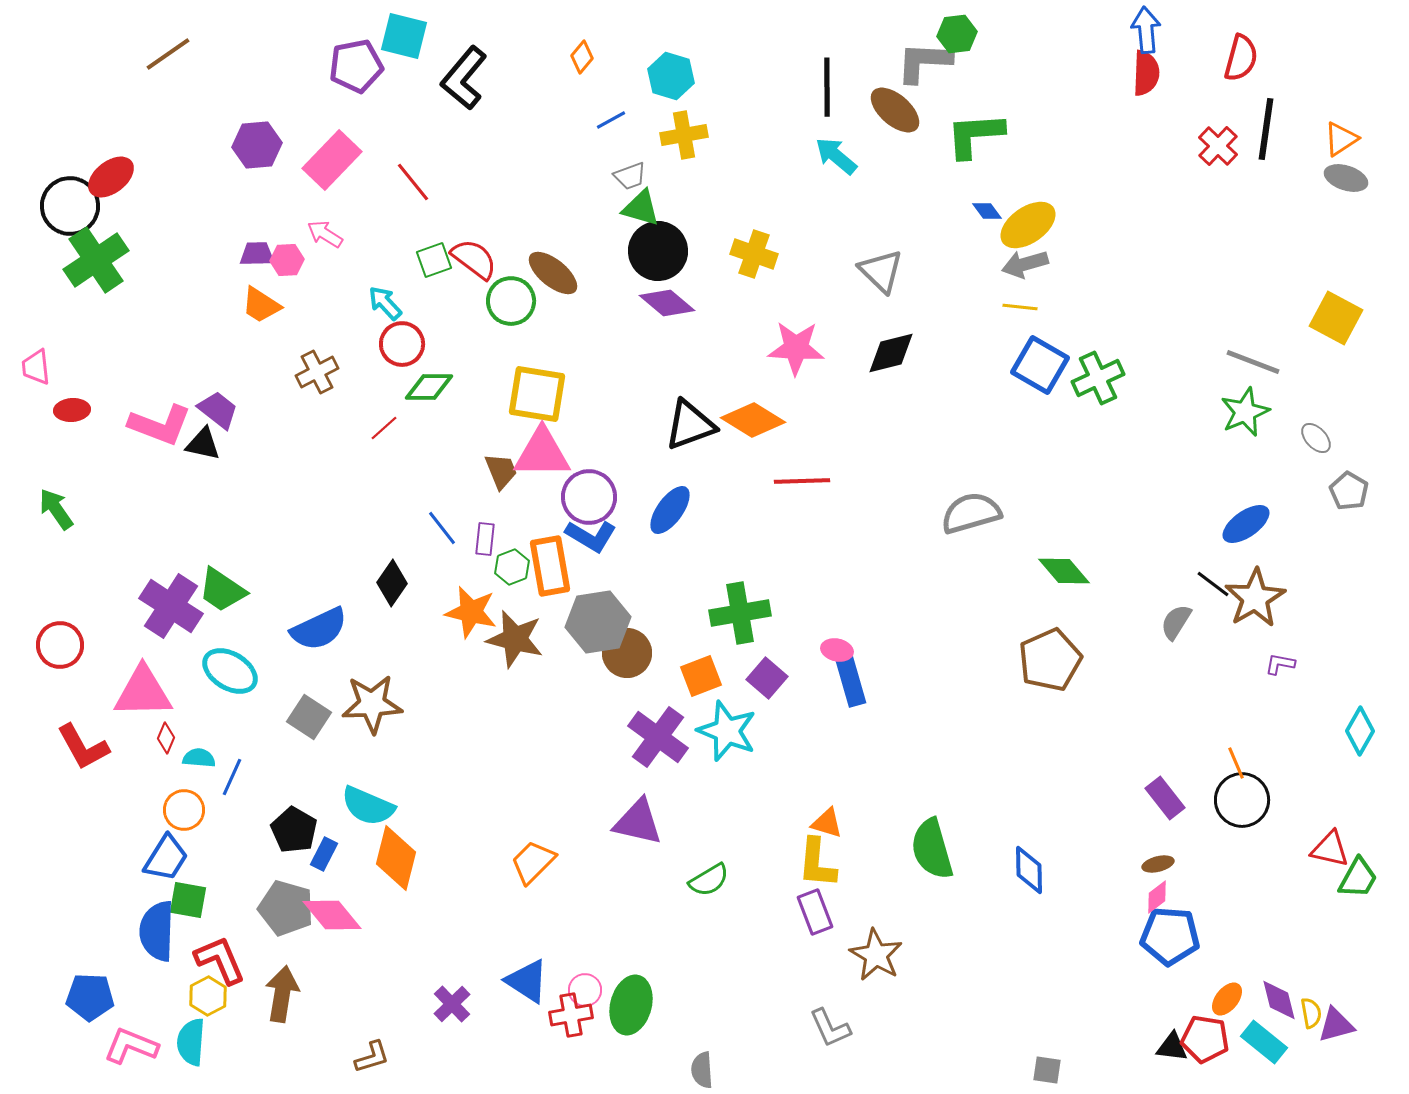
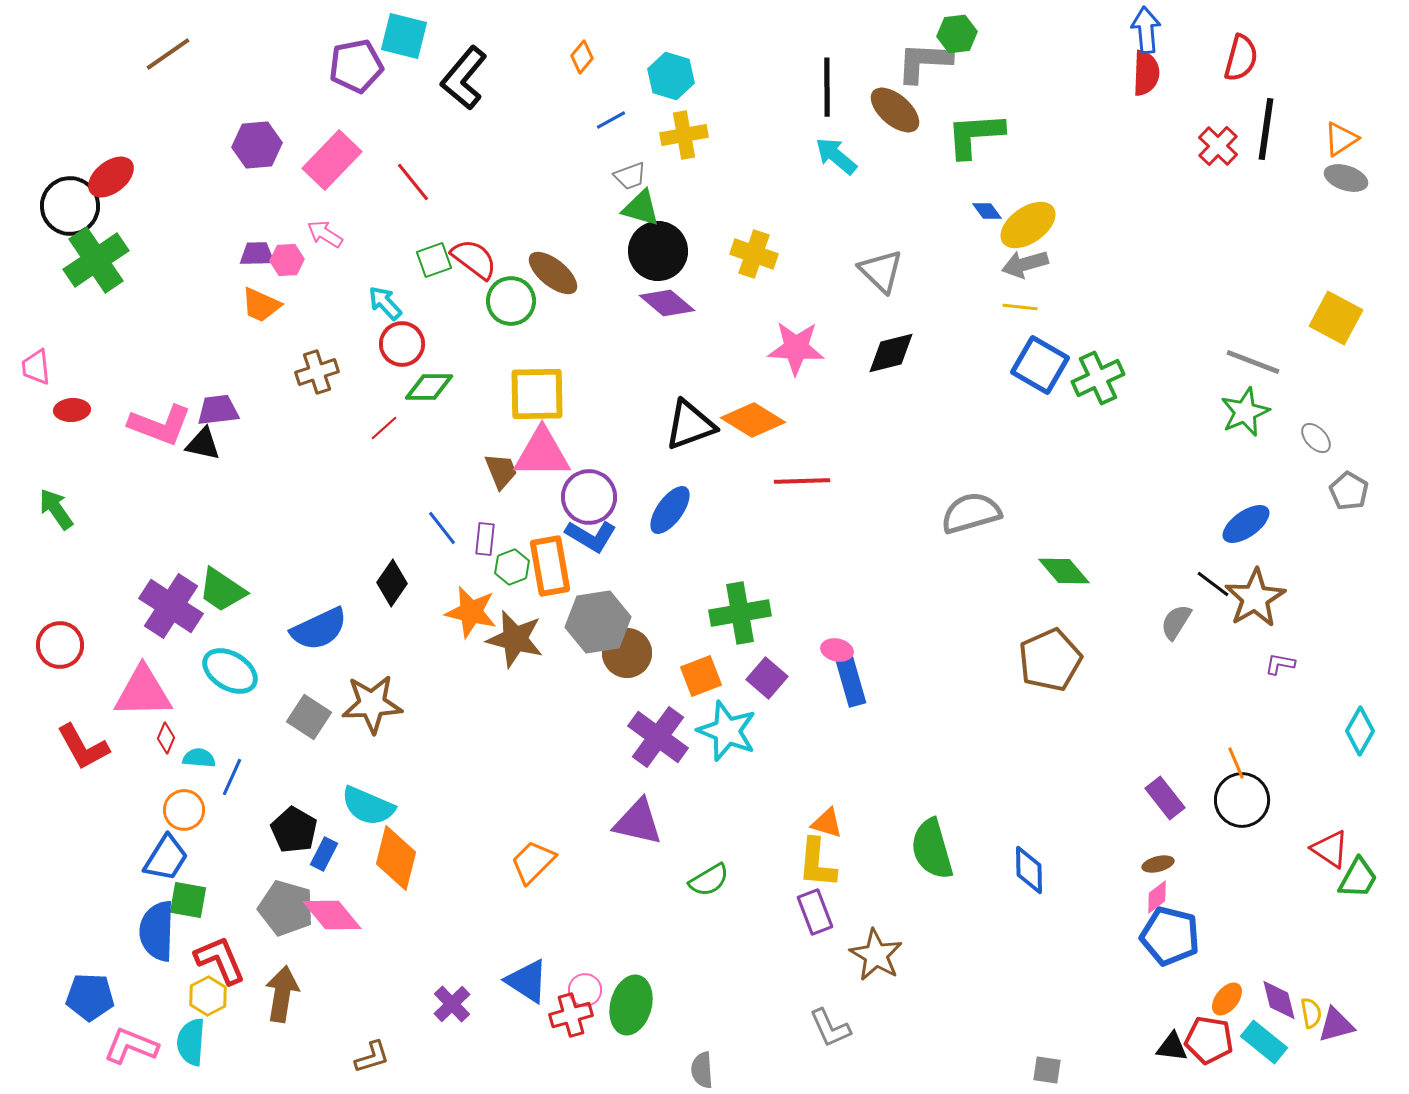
orange trapezoid at (261, 305): rotated 9 degrees counterclockwise
brown cross at (317, 372): rotated 9 degrees clockwise
yellow square at (537, 394): rotated 10 degrees counterclockwise
purple trapezoid at (218, 410): rotated 45 degrees counterclockwise
red triangle at (1330, 849): rotated 21 degrees clockwise
blue pentagon at (1170, 936): rotated 10 degrees clockwise
red cross at (571, 1015): rotated 6 degrees counterclockwise
red pentagon at (1205, 1039): moved 4 px right, 1 px down
